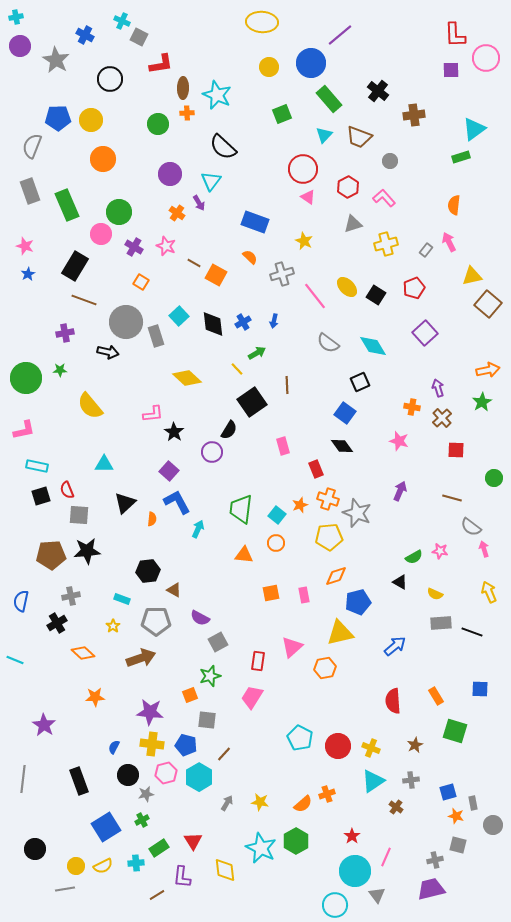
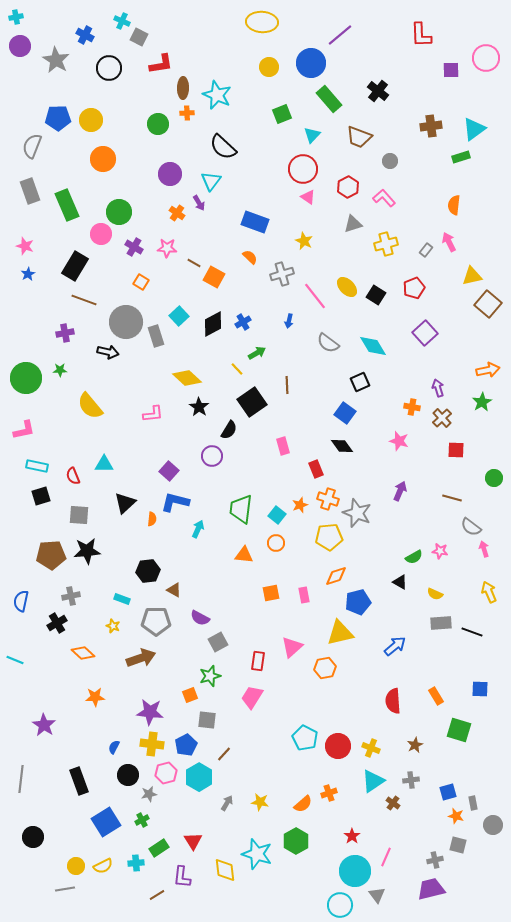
red L-shape at (455, 35): moved 34 px left
black circle at (110, 79): moved 1 px left, 11 px up
brown cross at (414, 115): moved 17 px right, 11 px down
cyan triangle at (324, 135): moved 12 px left
pink star at (166, 246): moved 1 px right, 2 px down; rotated 18 degrees counterclockwise
orange square at (216, 275): moved 2 px left, 2 px down
blue arrow at (274, 321): moved 15 px right
black diamond at (213, 324): rotated 68 degrees clockwise
black star at (174, 432): moved 25 px right, 25 px up
purple circle at (212, 452): moved 4 px down
red semicircle at (67, 490): moved 6 px right, 14 px up
blue L-shape at (177, 502): moved 2 px left; rotated 48 degrees counterclockwise
yellow star at (113, 626): rotated 16 degrees counterclockwise
green square at (455, 731): moved 4 px right, 1 px up
cyan pentagon at (300, 738): moved 5 px right
blue pentagon at (186, 745): rotated 30 degrees clockwise
gray line at (23, 779): moved 2 px left
gray star at (146, 794): moved 3 px right
orange cross at (327, 794): moved 2 px right, 1 px up
brown cross at (396, 807): moved 3 px left, 4 px up
blue square at (106, 827): moved 5 px up
cyan star at (261, 848): moved 4 px left, 6 px down; rotated 8 degrees counterclockwise
black circle at (35, 849): moved 2 px left, 12 px up
cyan circle at (335, 905): moved 5 px right
